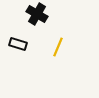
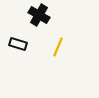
black cross: moved 2 px right, 1 px down
